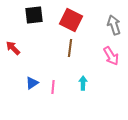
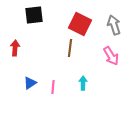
red square: moved 9 px right, 4 px down
red arrow: moved 2 px right; rotated 49 degrees clockwise
blue triangle: moved 2 px left
